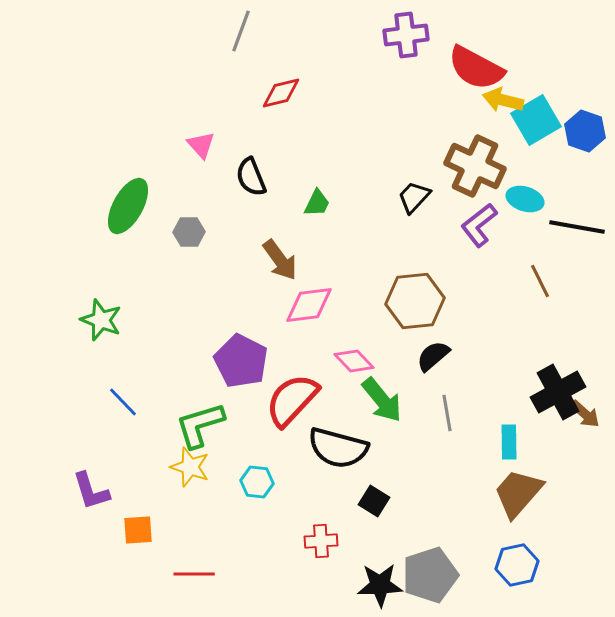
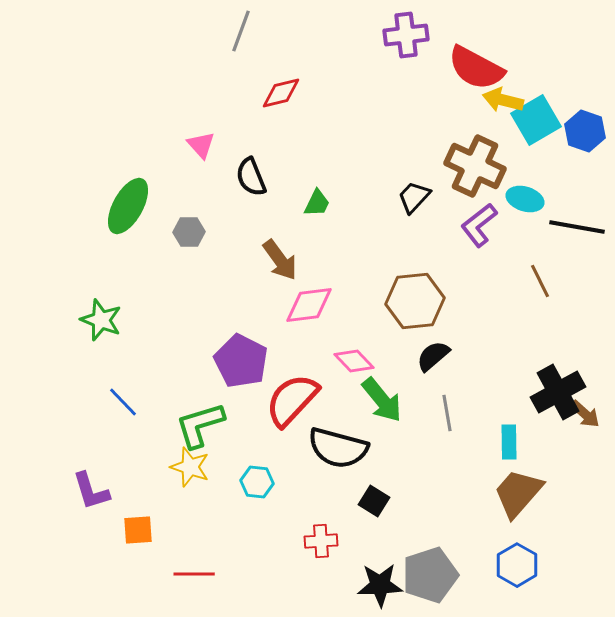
blue hexagon at (517, 565): rotated 18 degrees counterclockwise
